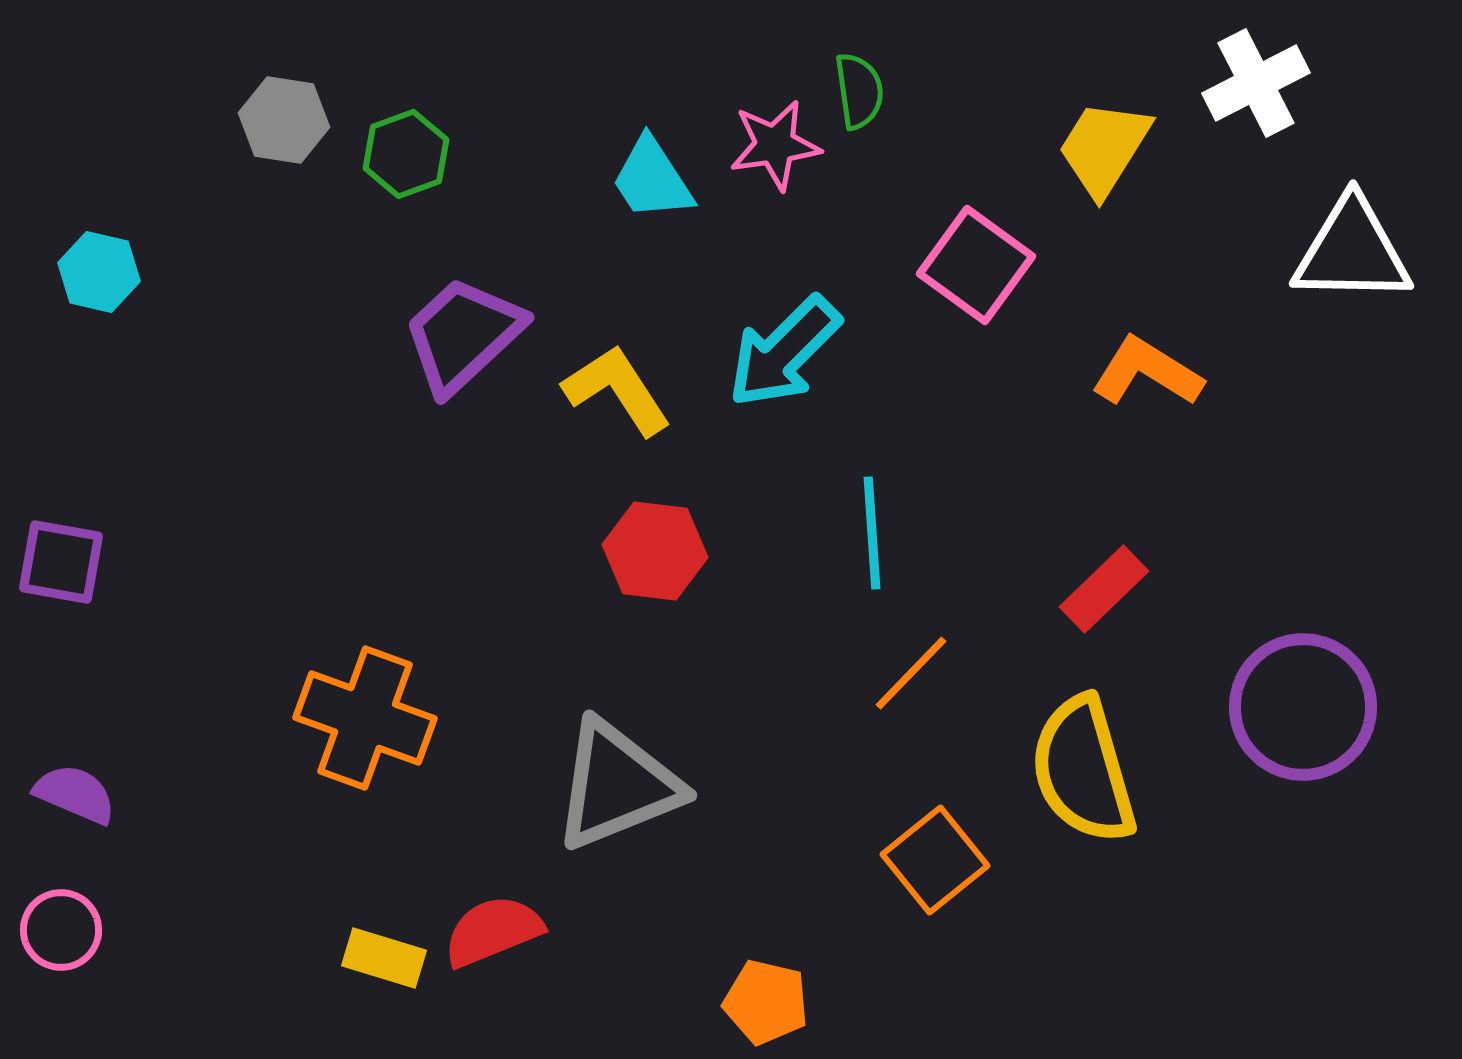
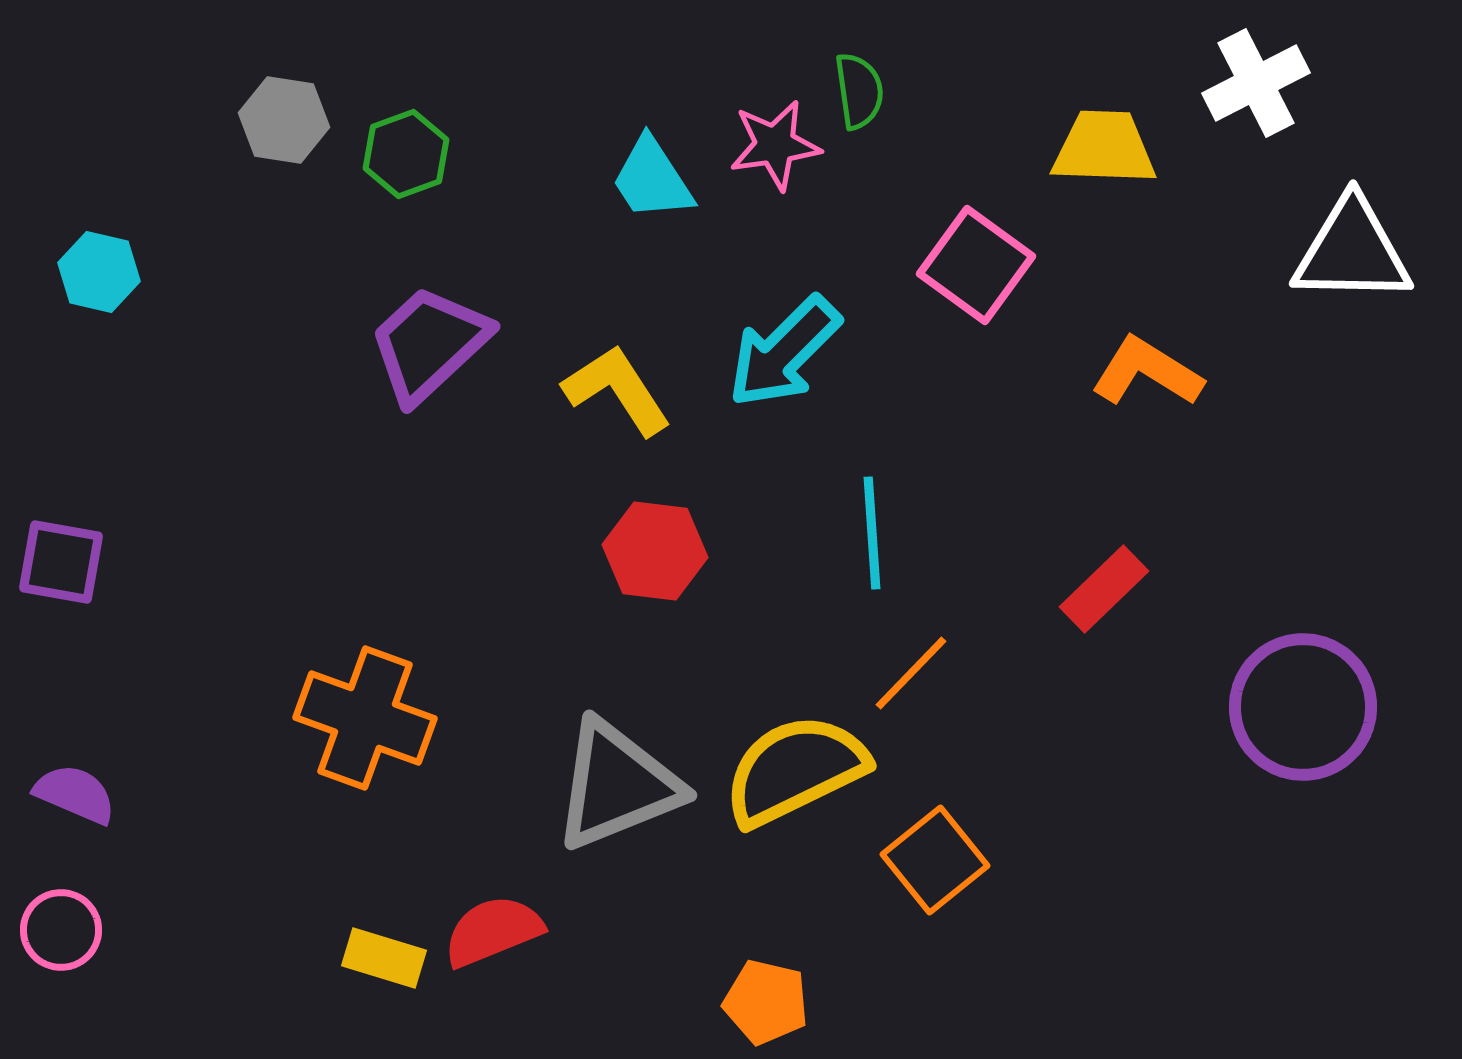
yellow trapezoid: rotated 60 degrees clockwise
purple trapezoid: moved 34 px left, 9 px down
yellow semicircle: moved 288 px left; rotated 80 degrees clockwise
